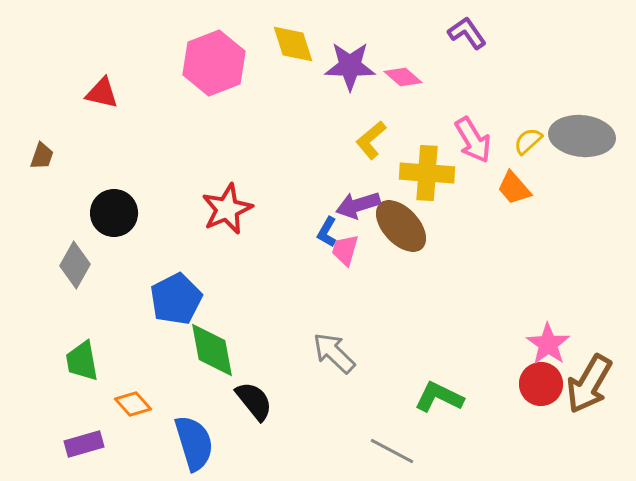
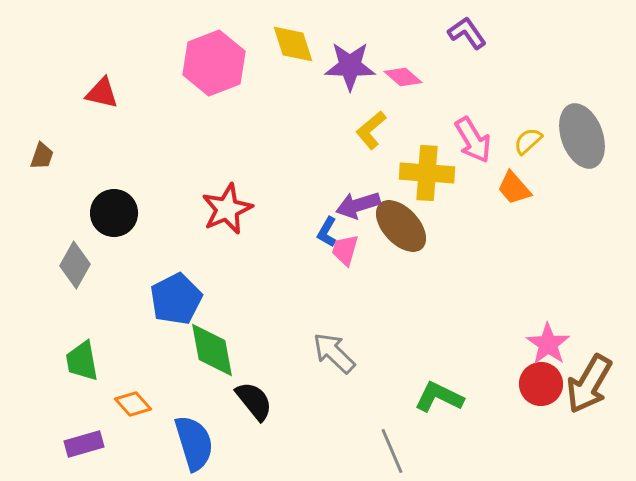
gray ellipse: rotated 64 degrees clockwise
yellow L-shape: moved 10 px up
gray line: rotated 39 degrees clockwise
